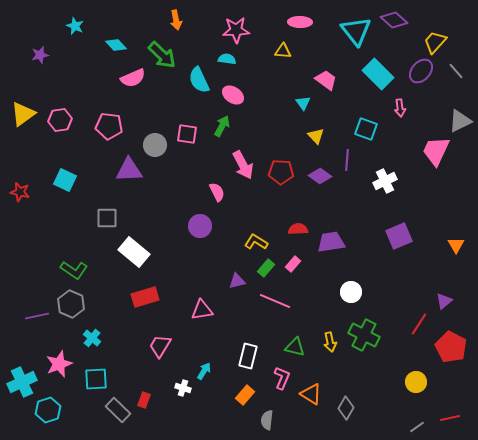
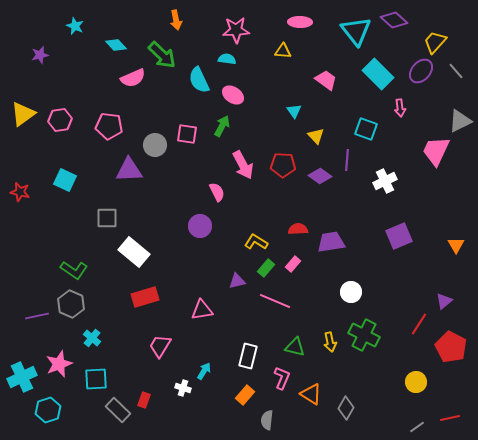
cyan triangle at (303, 103): moved 9 px left, 8 px down
red pentagon at (281, 172): moved 2 px right, 7 px up
cyan cross at (22, 382): moved 5 px up
